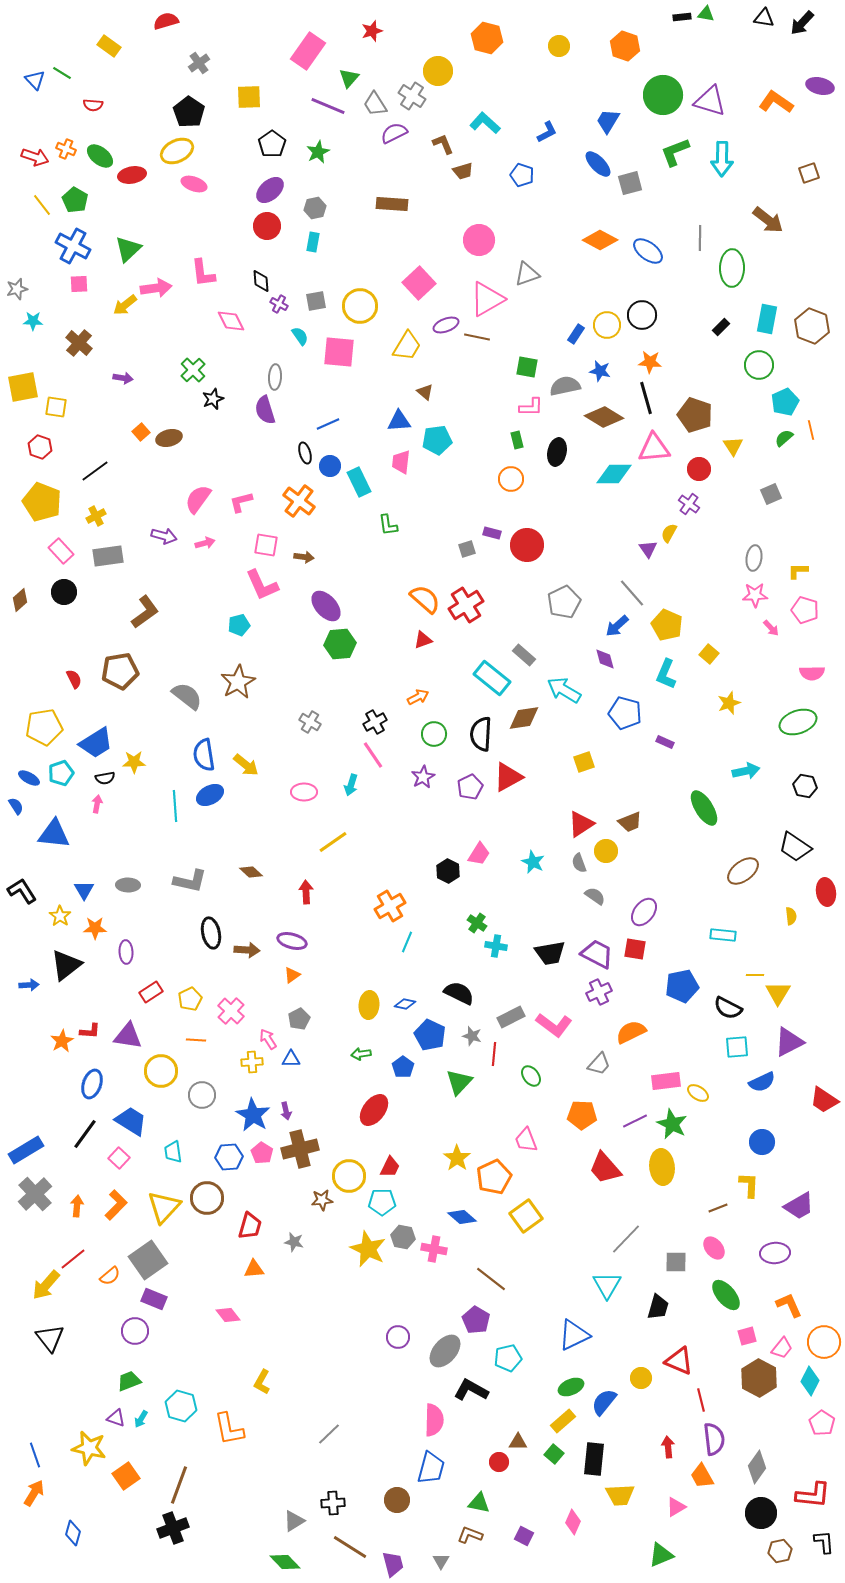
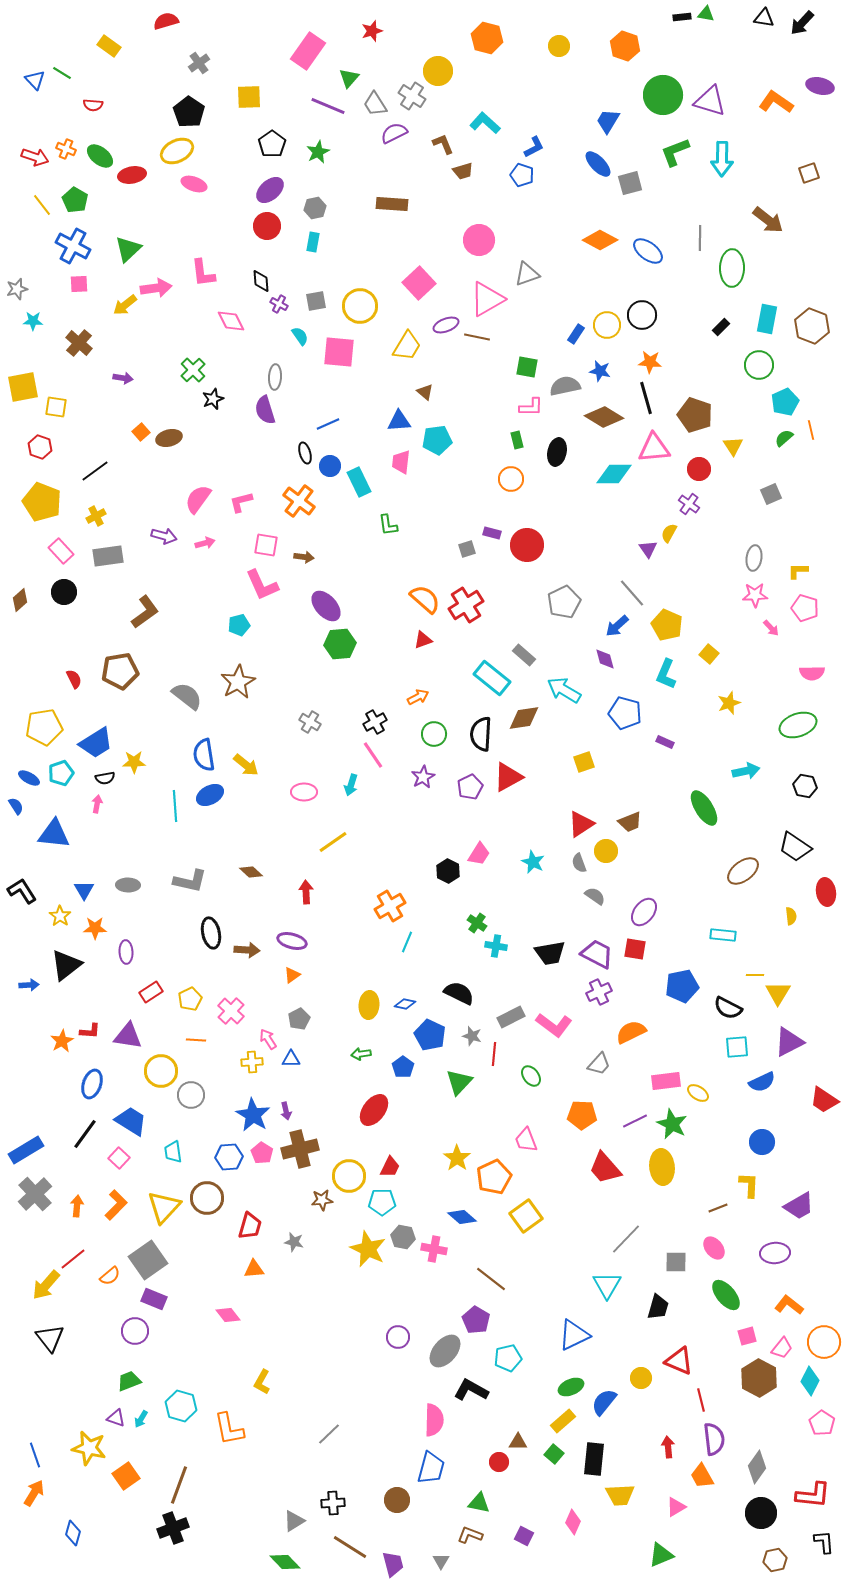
blue L-shape at (547, 132): moved 13 px left, 15 px down
pink pentagon at (805, 610): moved 2 px up
green ellipse at (798, 722): moved 3 px down
gray circle at (202, 1095): moved 11 px left
orange L-shape at (789, 1305): rotated 28 degrees counterclockwise
brown hexagon at (780, 1551): moved 5 px left, 9 px down
